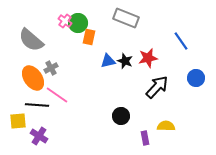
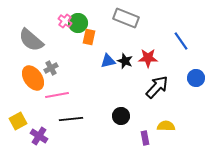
red star: rotated 12 degrees clockwise
pink line: rotated 45 degrees counterclockwise
black line: moved 34 px right, 14 px down; rotated 10 degrees counterclockwise
yellow square: rotated 24 degrees counterclockwise
